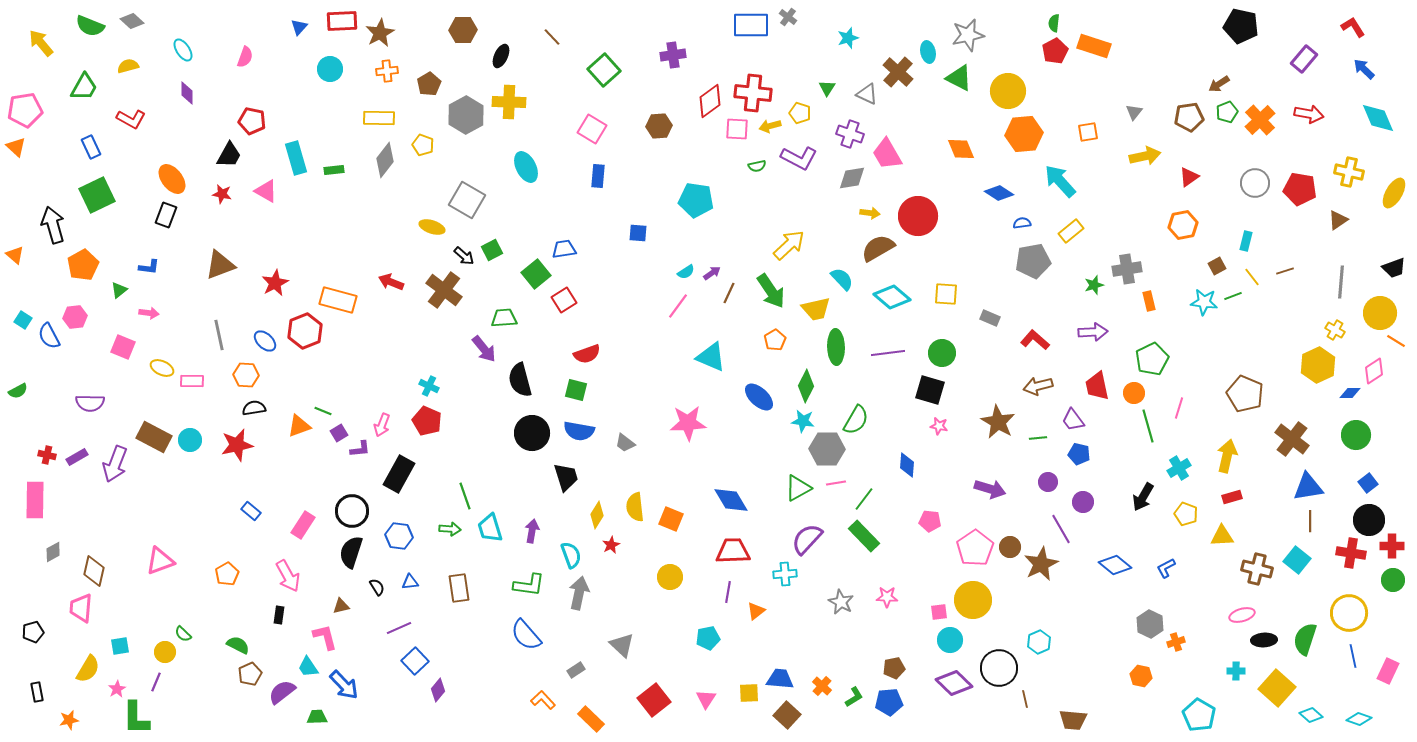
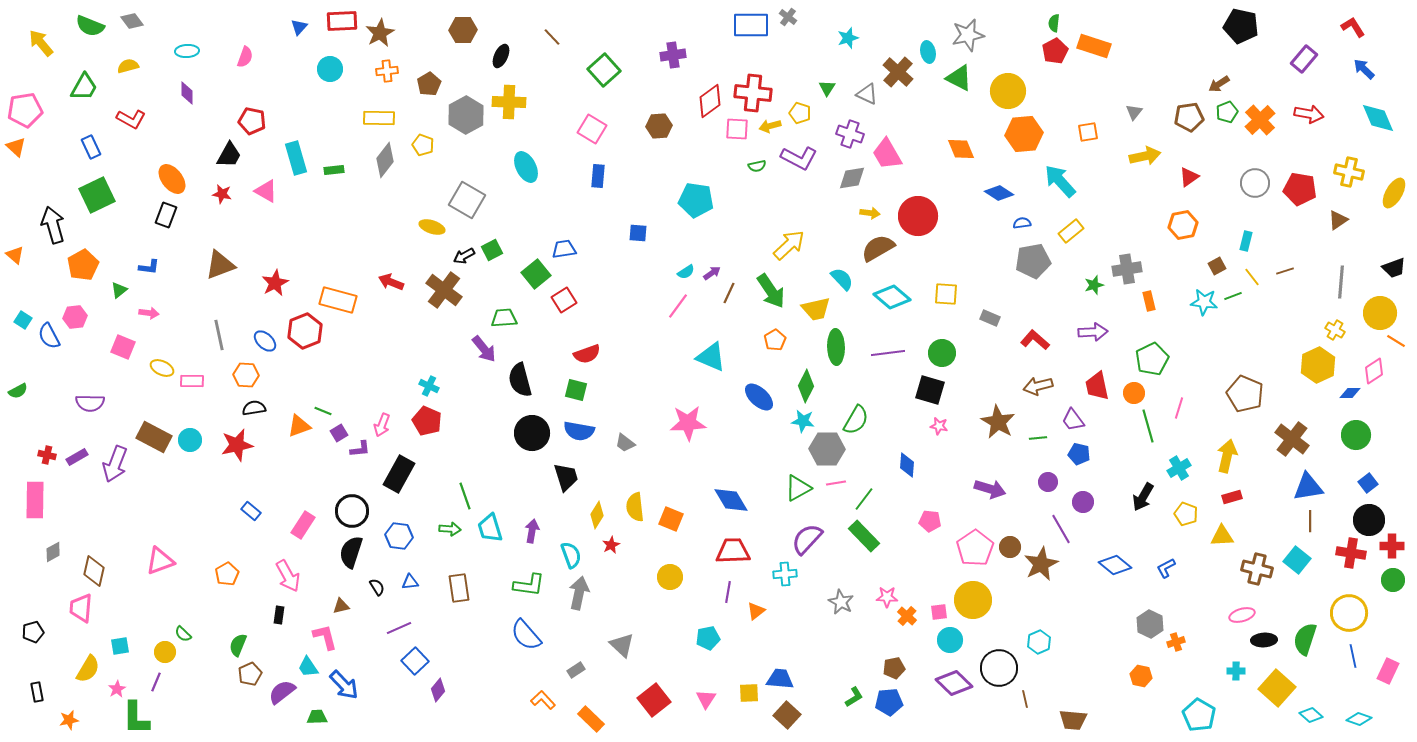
gray diamond at (132, 21): rotated 10 degrees clockwise
cyan ellipse at (183, 50): moved 4 px right, 1 px down; rotated 60 degrees counterclockwise
black arrow at (464, 256): rotated 110 degrees clockwise
green semicircle at (238, 645): rotated 95 degrees counterclockwise
orange cross at (822, 686): moved 85 px right, 70 px up
